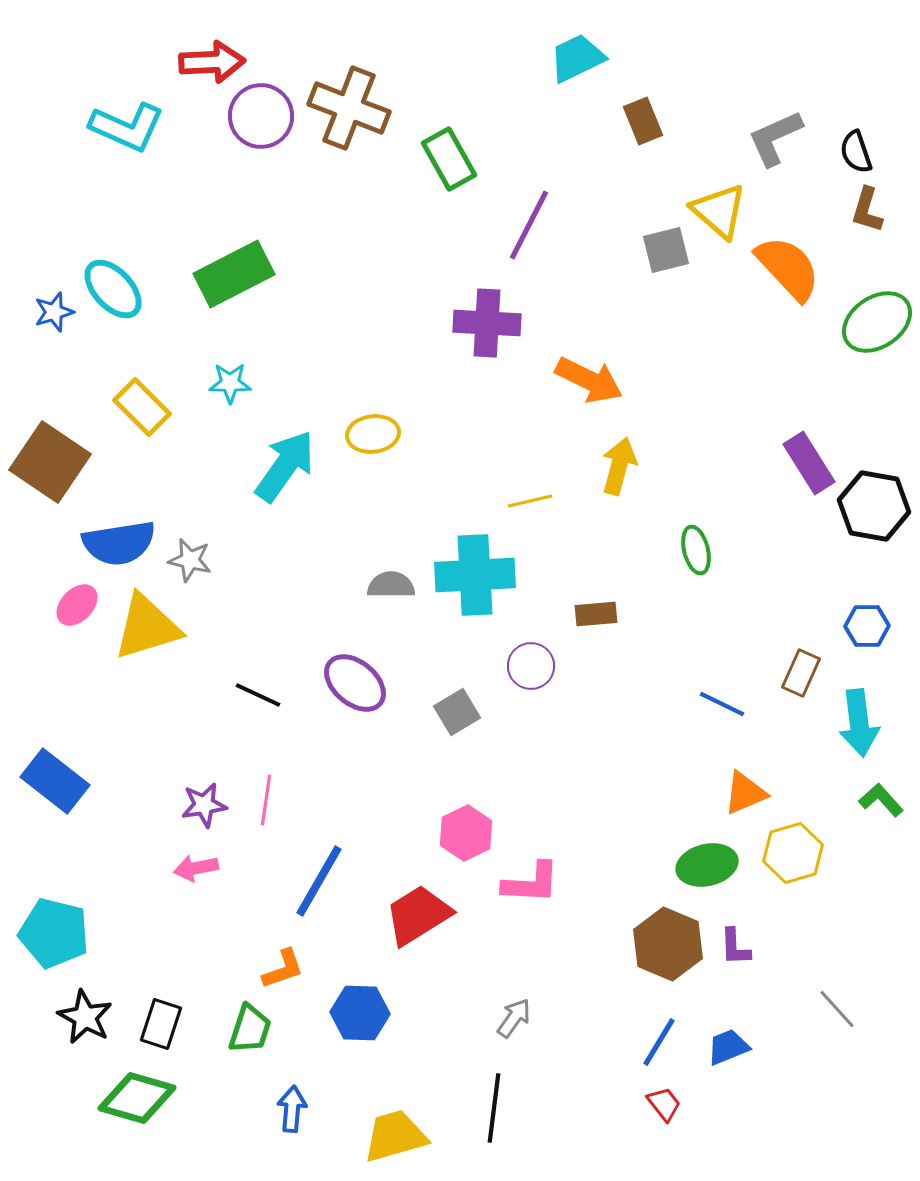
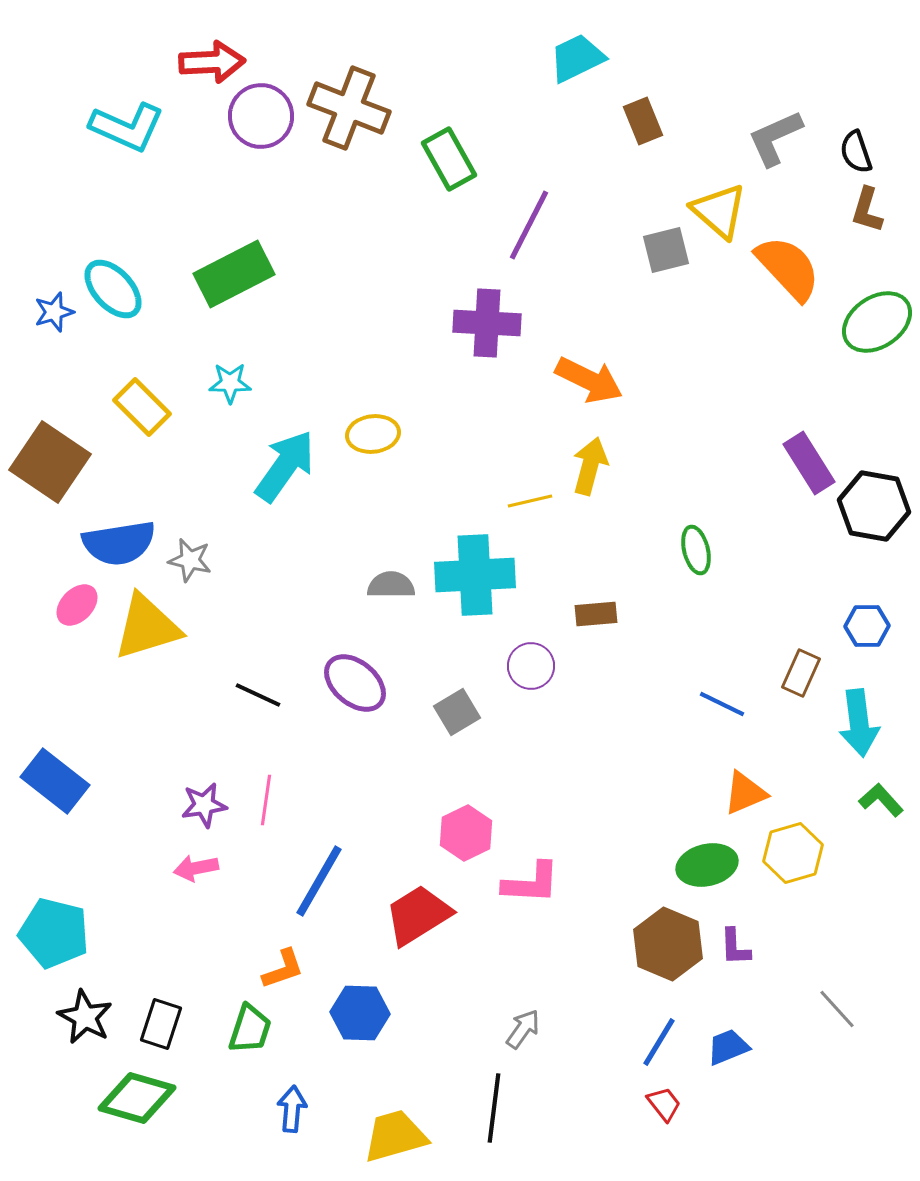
yellow arrow at (619, 466): moved 29 px left
gray arrow at (514, 1018): moved 9 px right, 11 px down
